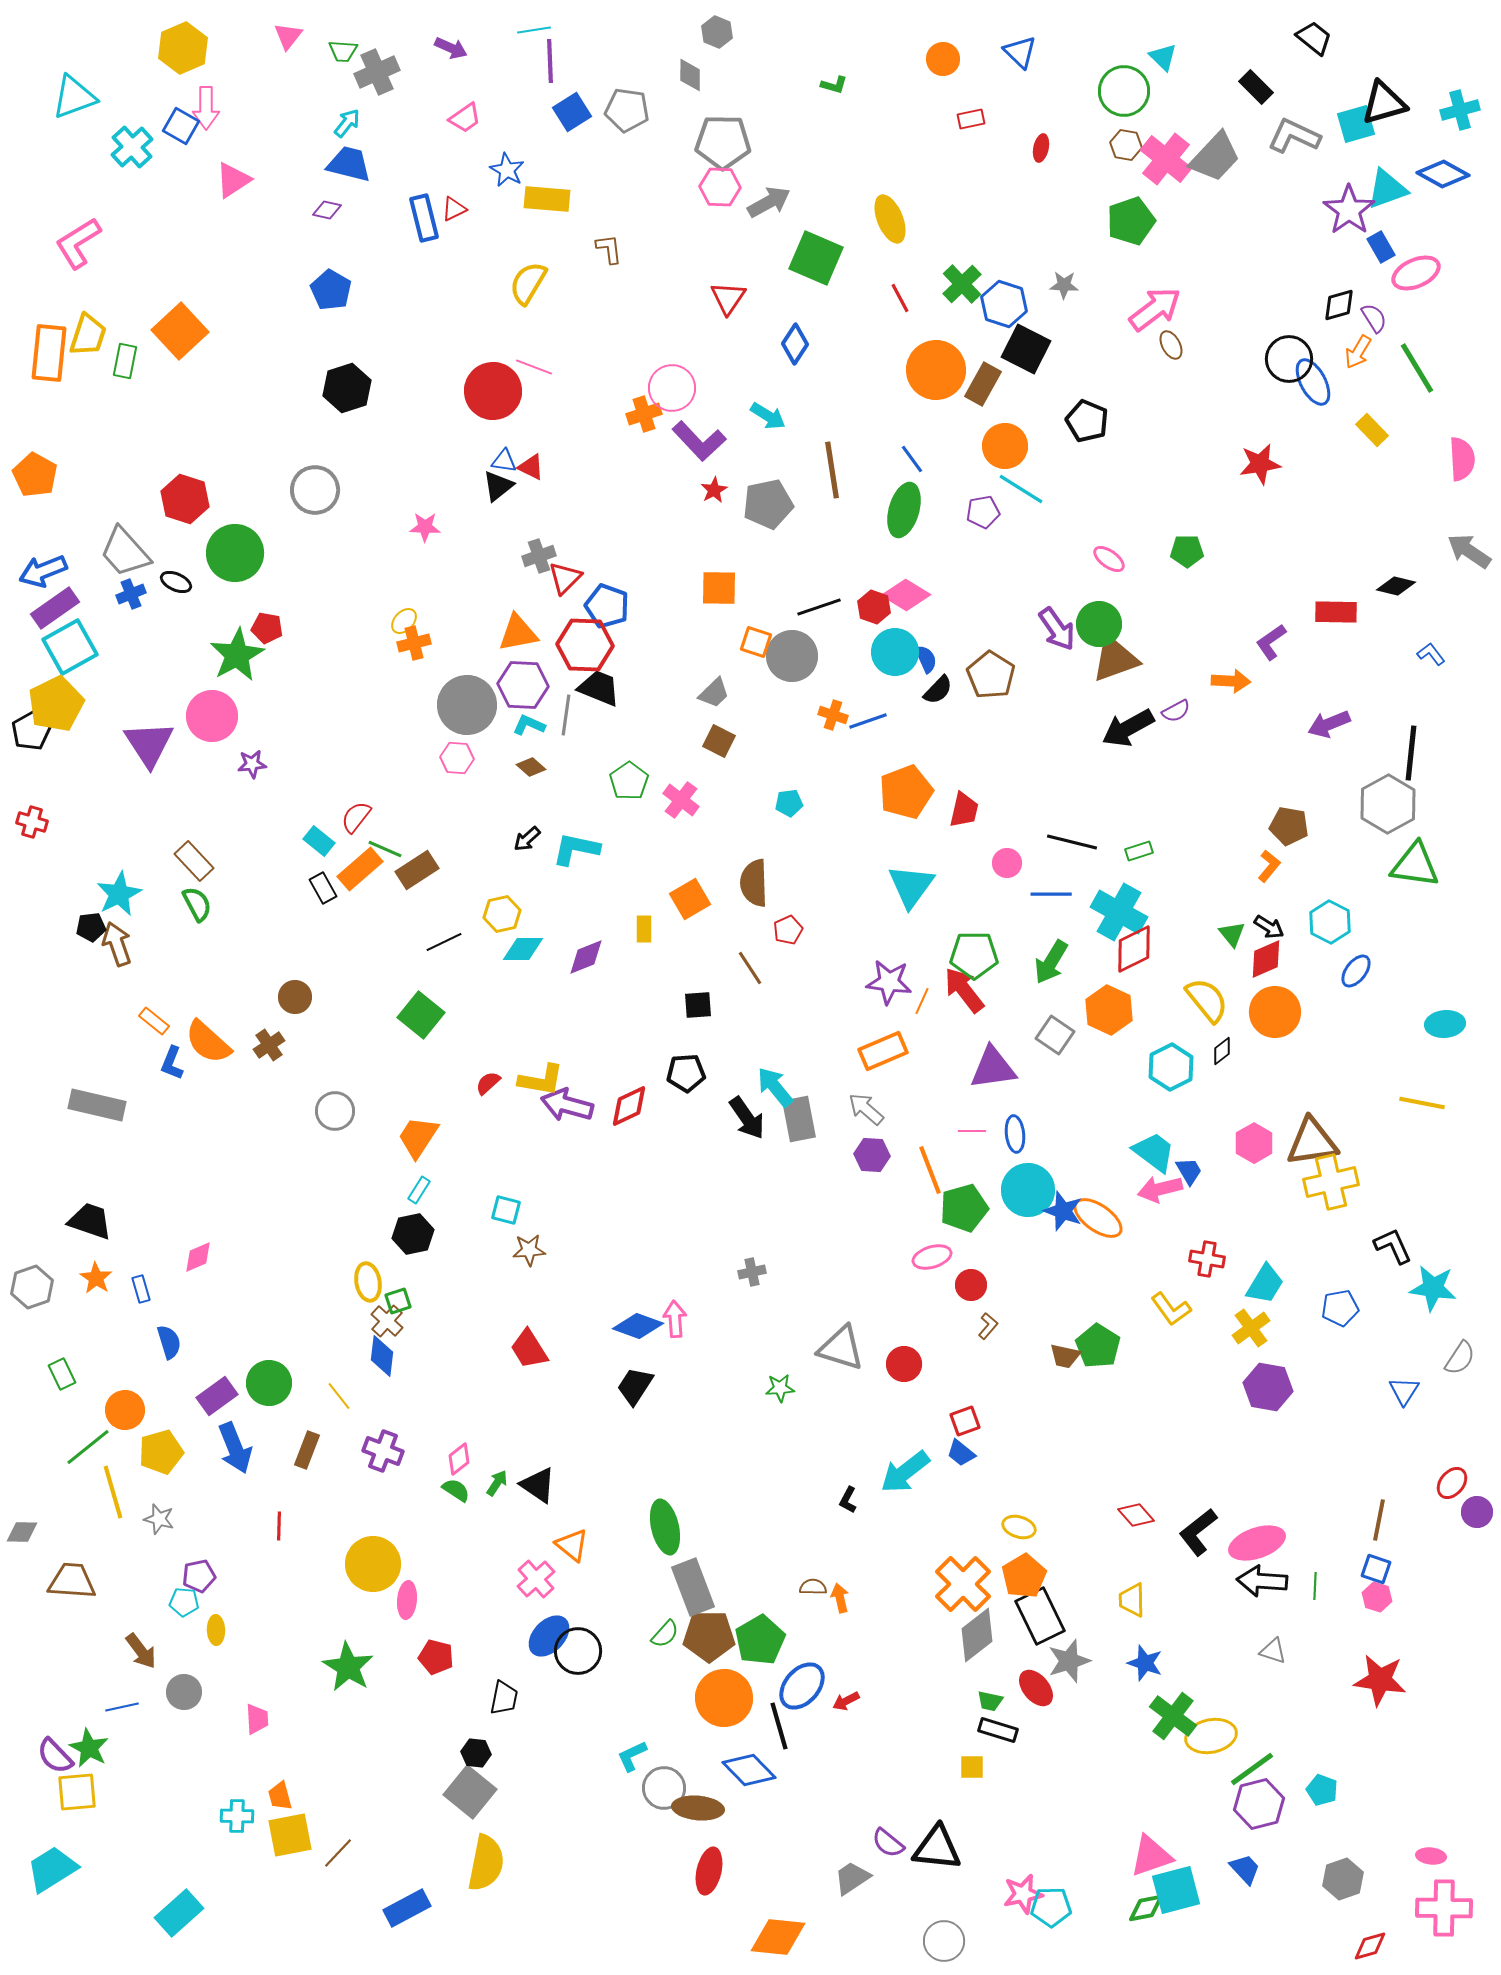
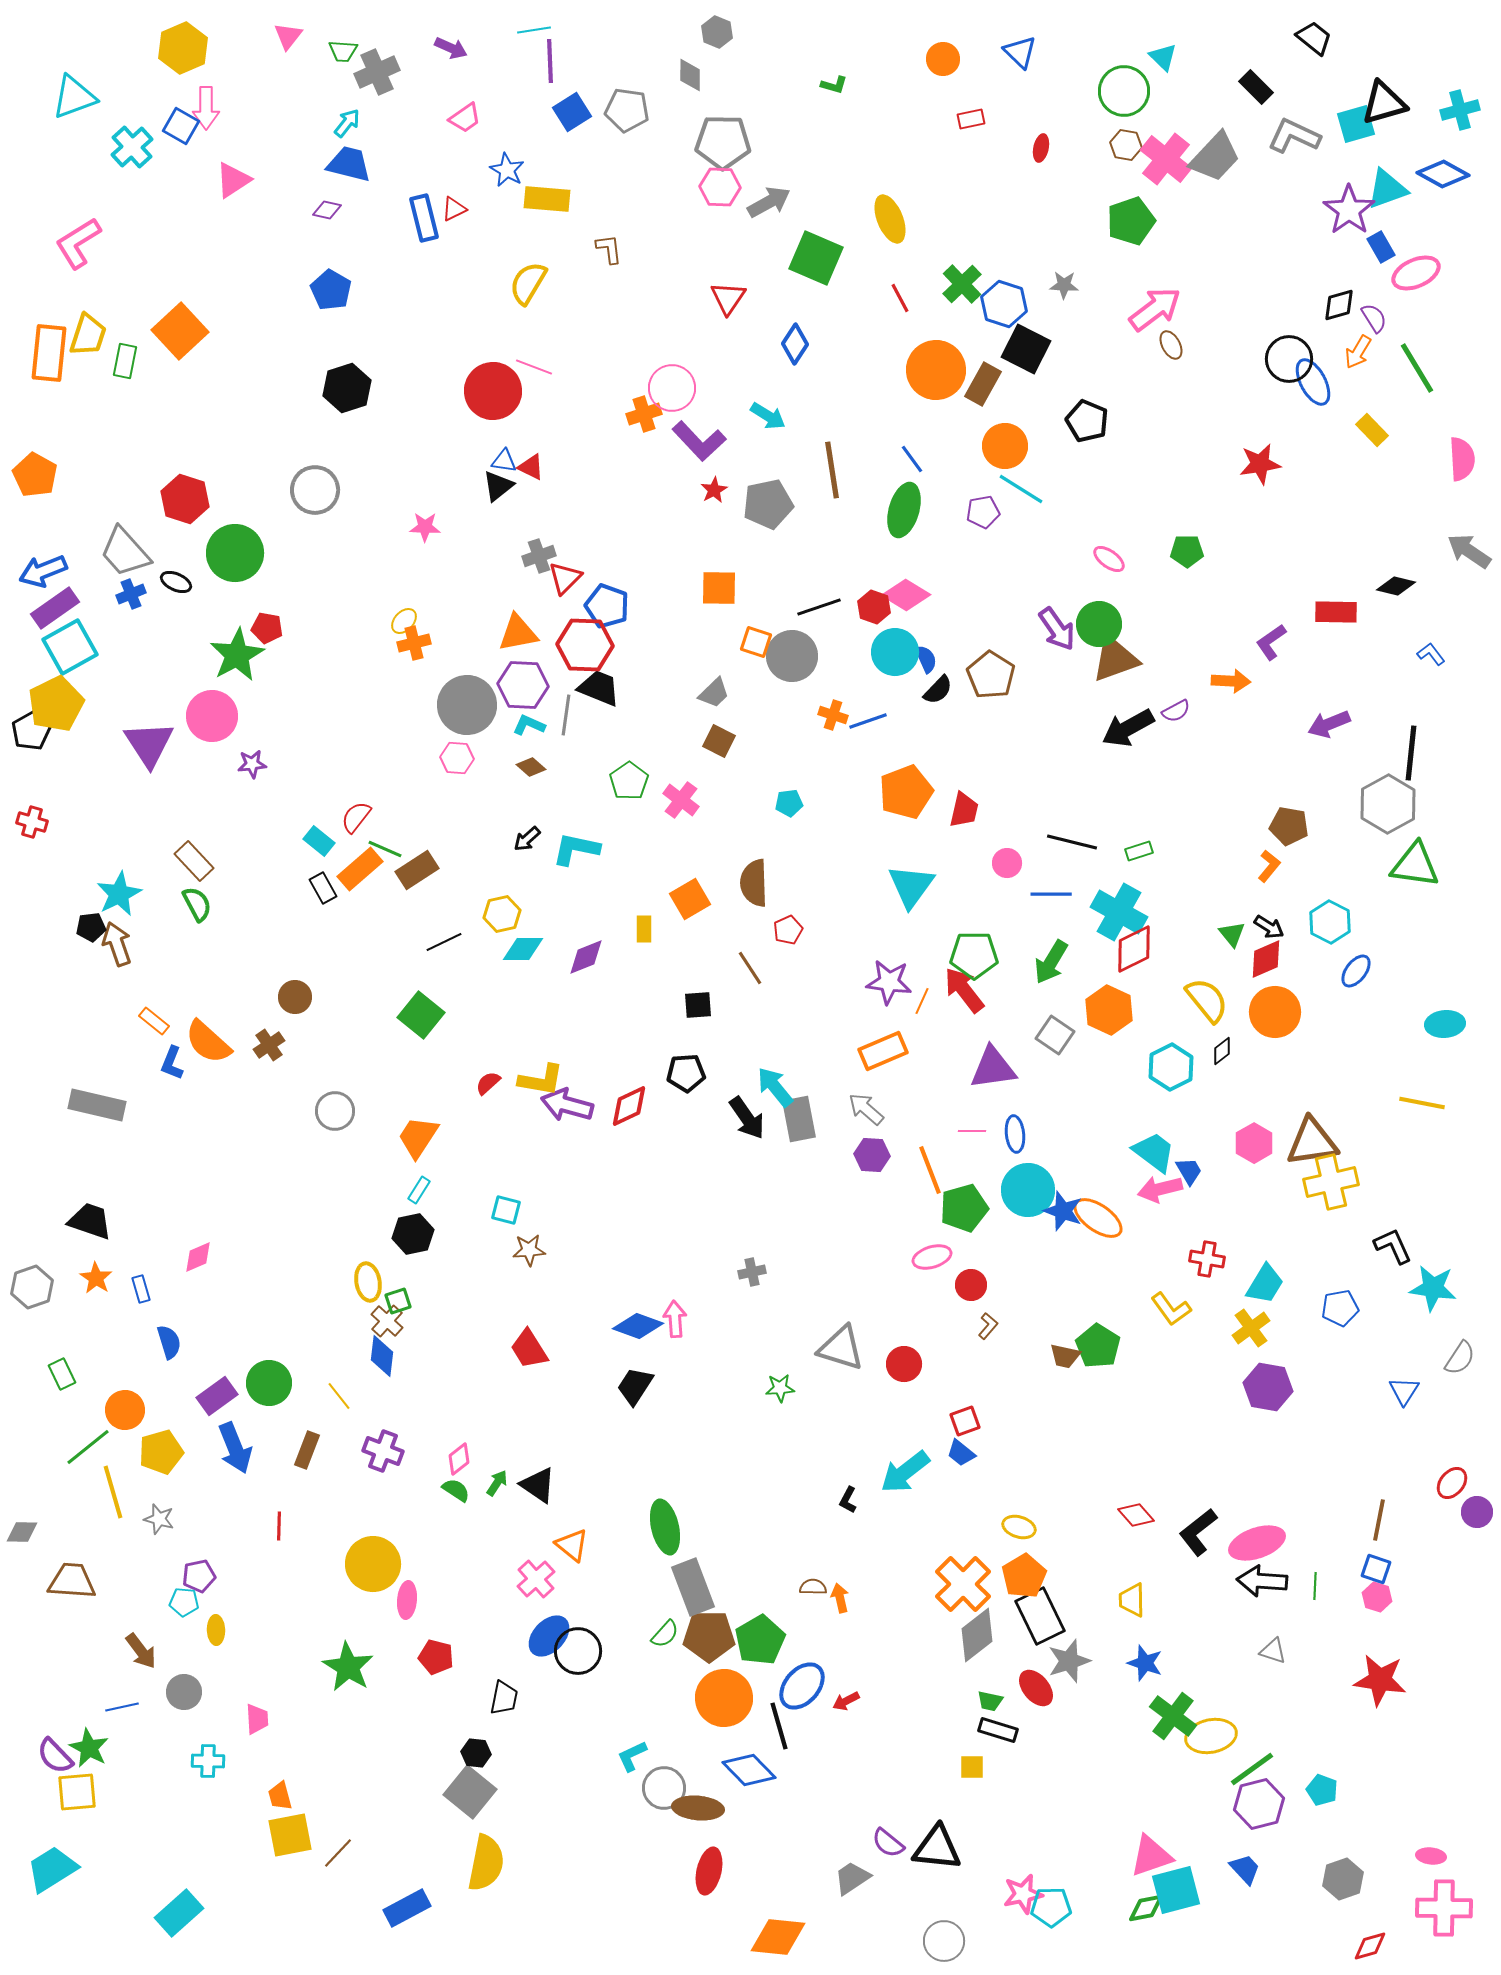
cyan cross at (237, 1816): moved 29 px left, 55 px up
